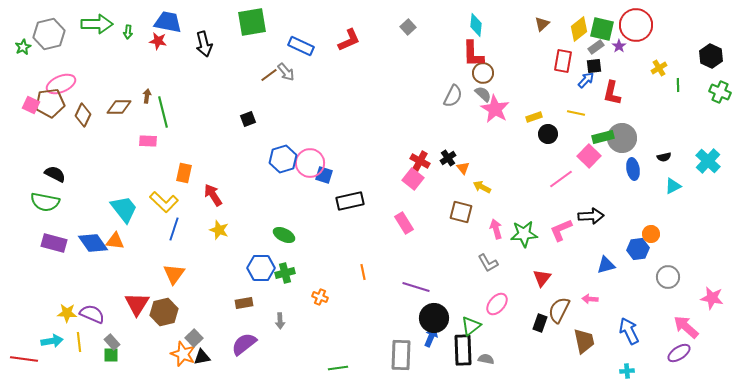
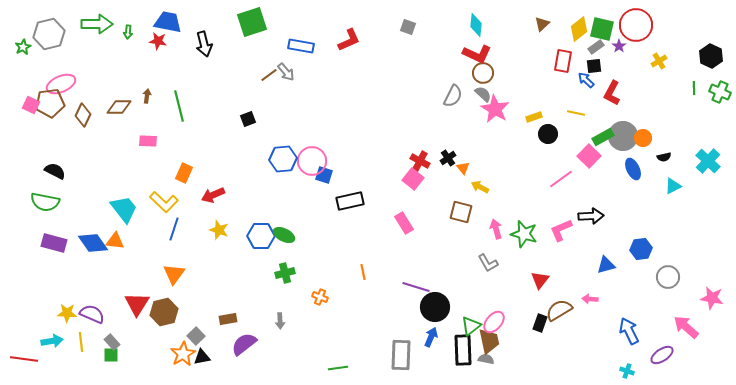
green square at (252, 22): rotated 8 degrees counterclockwise
gray square at (408, 27): rotated 28 degrees counterclockwise
blue rectangle at (301, 46): rotated 15 degrees counterclockwise
red L-shape at (473, 54): moved 4 px right; rotated 64 degrees counterclockwise
yellow cross at (659, 68): moved 7 px up
blue arrow at (586, 80): rotated 90 degrees counterclockwise
green line at (678, 85): moved 16 px right, 3 px down
red L-shape at (612, 93): rotated 15 degrees clockwise
green line at (163, 112): moved 16 px right, 6 px up
green rectangle at (603, 137): rotated 15 degrees counterclockwise
gray circle at (622, 138): moved 1 px right, 2 px up
blue hexagon at (283, 159): rotated 12 degrees clockwise
pink circle at (310, 163): moved 2 px right, 2 px up
blue ellipse at (633, 169): rotated 15 degrees counterclockwise
orange rectangle at (184, 173): rotated 12 degrees clockwise
black semicircle at (55, 174): moved 3 px up
yellow arrow at (482, 187): moved 2 px left
red arrow at (213, 195): rotated 80 degrees counterclockwise
green star at (524, 234): rotated 20 degrees clockwise
orange circle at (651, 234): moved 8 px left, 96 px up
blue hexagon at (638, 249): moved 3 px right
blue hexagon at (261, 268): moved 32 px up
red triangle at (542, 278): moved 2 px left, 2 px down
brown rectangle at (244, 303): moved 16 px left, 16 px down
pink ellipse at (497, 304): moved 3 px left, 18 px down
brown semicircle at (559, 310): rotated 32 degrees clockwise
black circle at (434, 318): moved 1 px right, 11 px up
gray square at (194, 338): moved 2 px right, 2 px up
brown trapezoid at (584, 341): moved 95 px left
yellow line at (79, 342): moved 2 px right
purple ellipse at (679, 353): moved 17 px left, 2 px down
orange star at (183, 354): rotated 20 degrees clockwise
cyan cross at (627, 371): rotated 24 degrees clockwise
